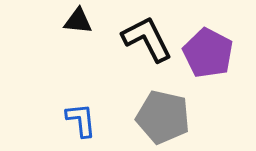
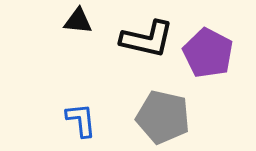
black L-shape: rotated 130 degrees clockwise
